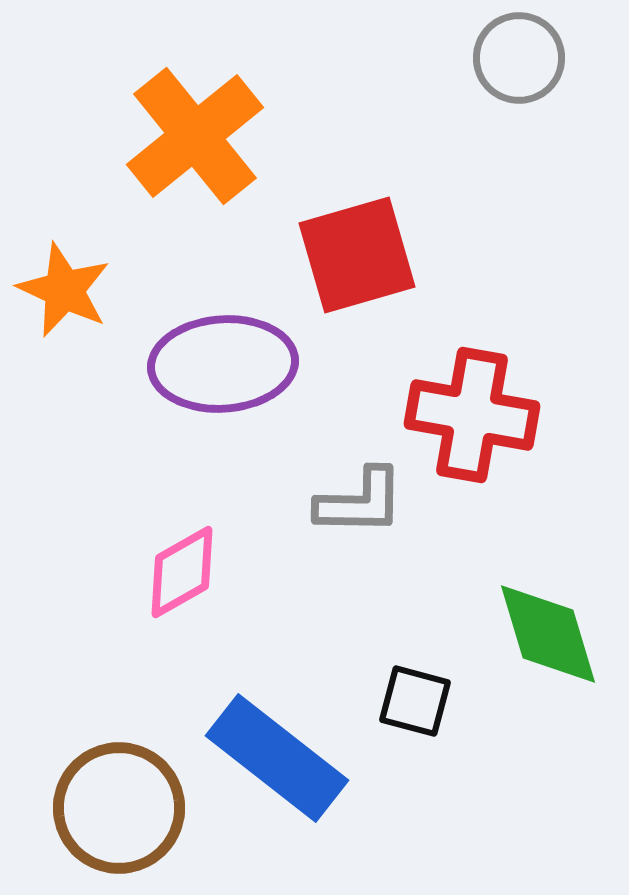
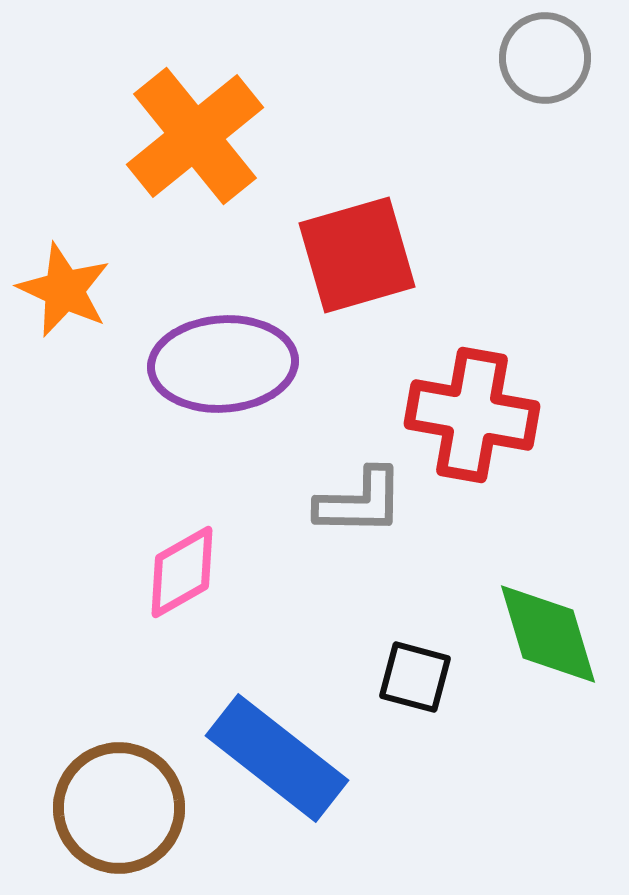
gray circle: moved 26 px right
black square: moved 24 px up
